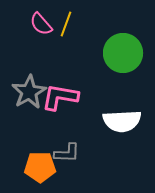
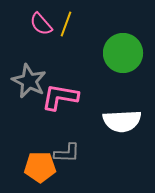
gray star: moved 11 px up; rotated 16 degrees counterclockwise
